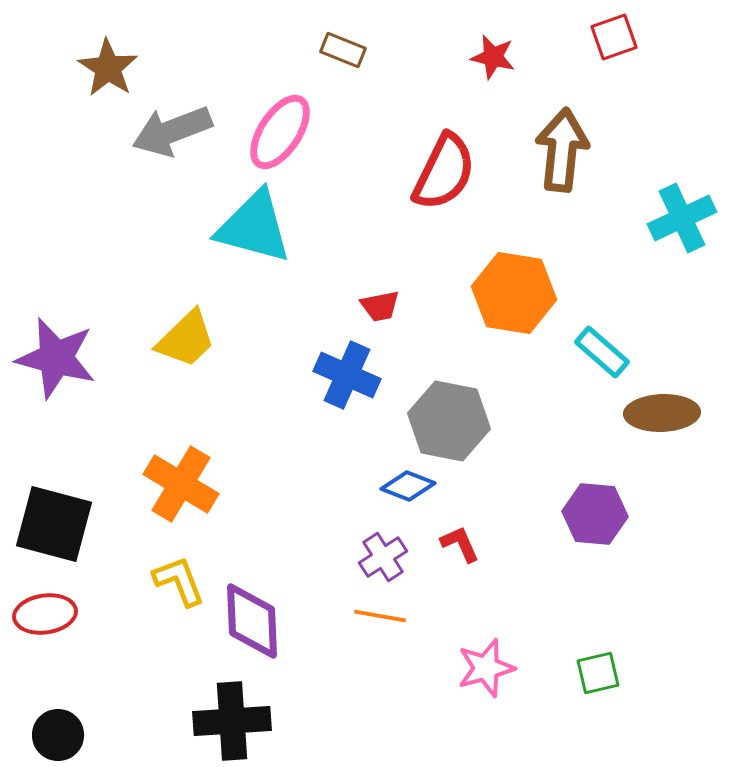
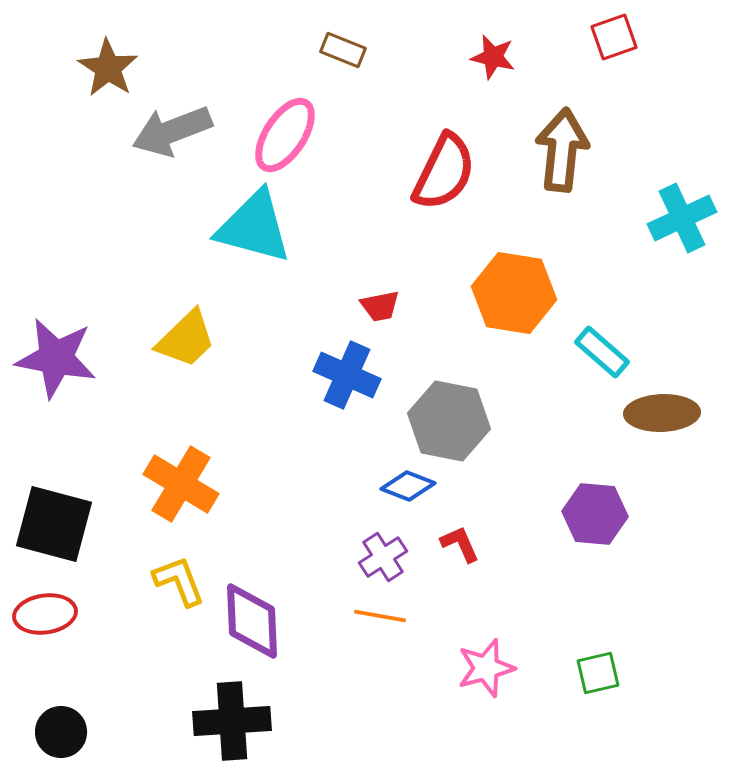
pink ellipse: moved 5 px right, 3 px down
purple star: rotated 4 degrees counterclockwise
black circle: moved 3 px right, 3 px up
